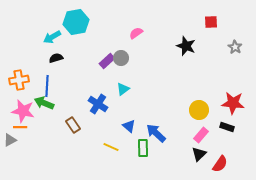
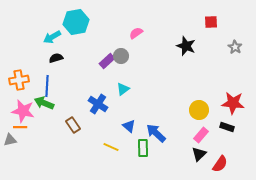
gray circle: moved 2 px up
gray triangle: rotated 16 degrees clockwise
